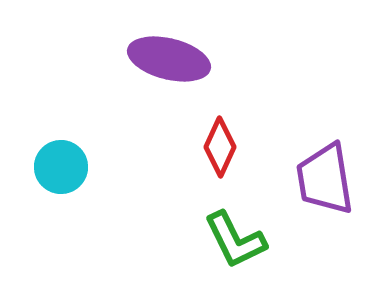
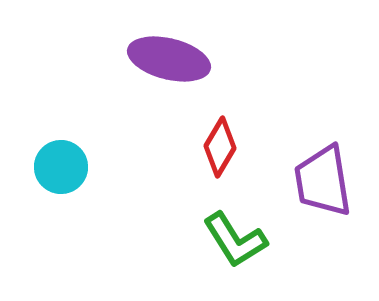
red diamond: rotated 6 degrees clockwise
purple trapezoid: moved 2 px left, 2 px down
green L-shape: rotated 6 degrees counterclockwise
